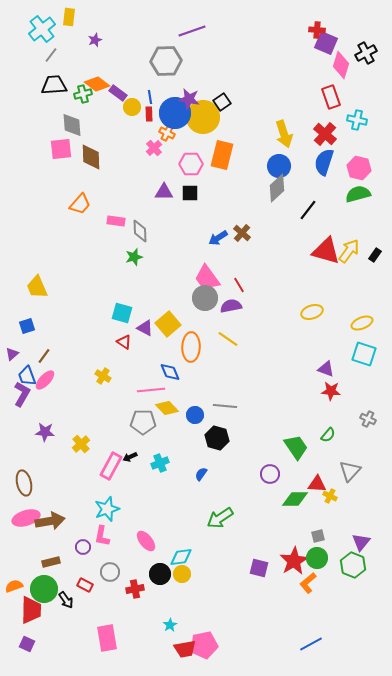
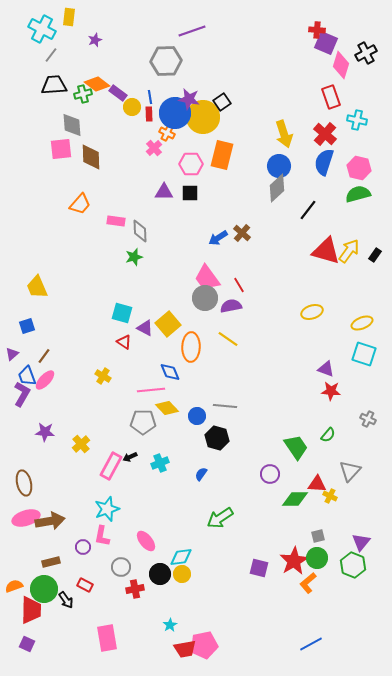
cyan cross at (42, 29): rotated 24 degrees counterclockwise
blue circle at (195, 415): moved 2 px right, 1 px down
gray circle at (110, 572): moved 11 px right, 5 px up
